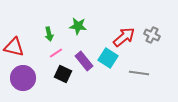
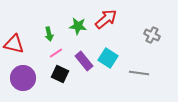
red arrow: moved 18 px left, 18 px up
red triangle: moved 3 px up
black square: moved 3 px left
